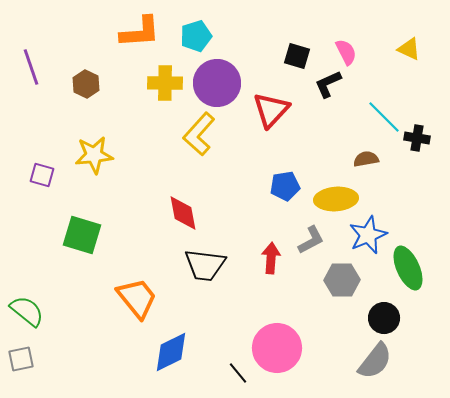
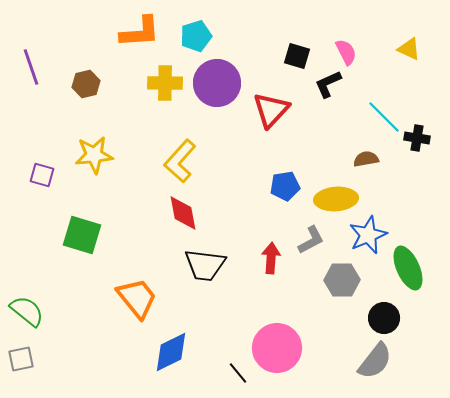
brown hexagon: rotated 20 degrees clockwise
yellow L-shape: moved 19 px left, 27 px down
